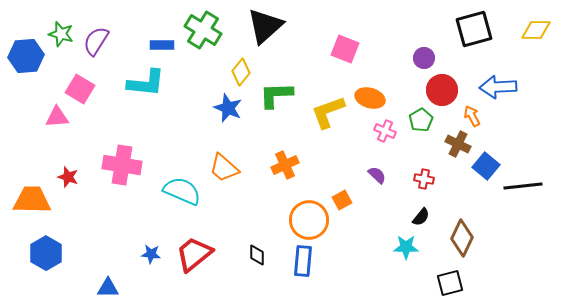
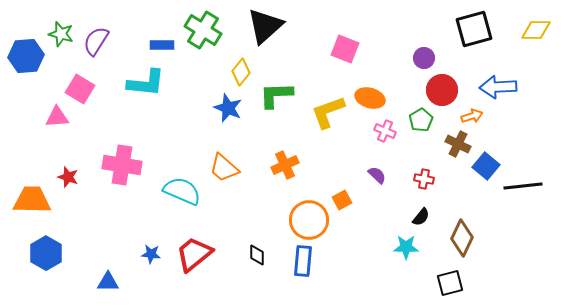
orange arrow at (472, 116): rotated 100 degrees clockwise
blue triangle at (108, 288): moved 6 px up
